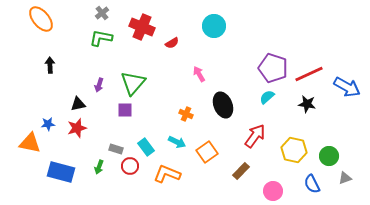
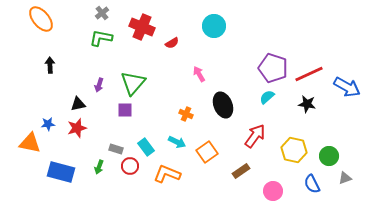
brown rectangle: rotated 12 degrees clockwise
